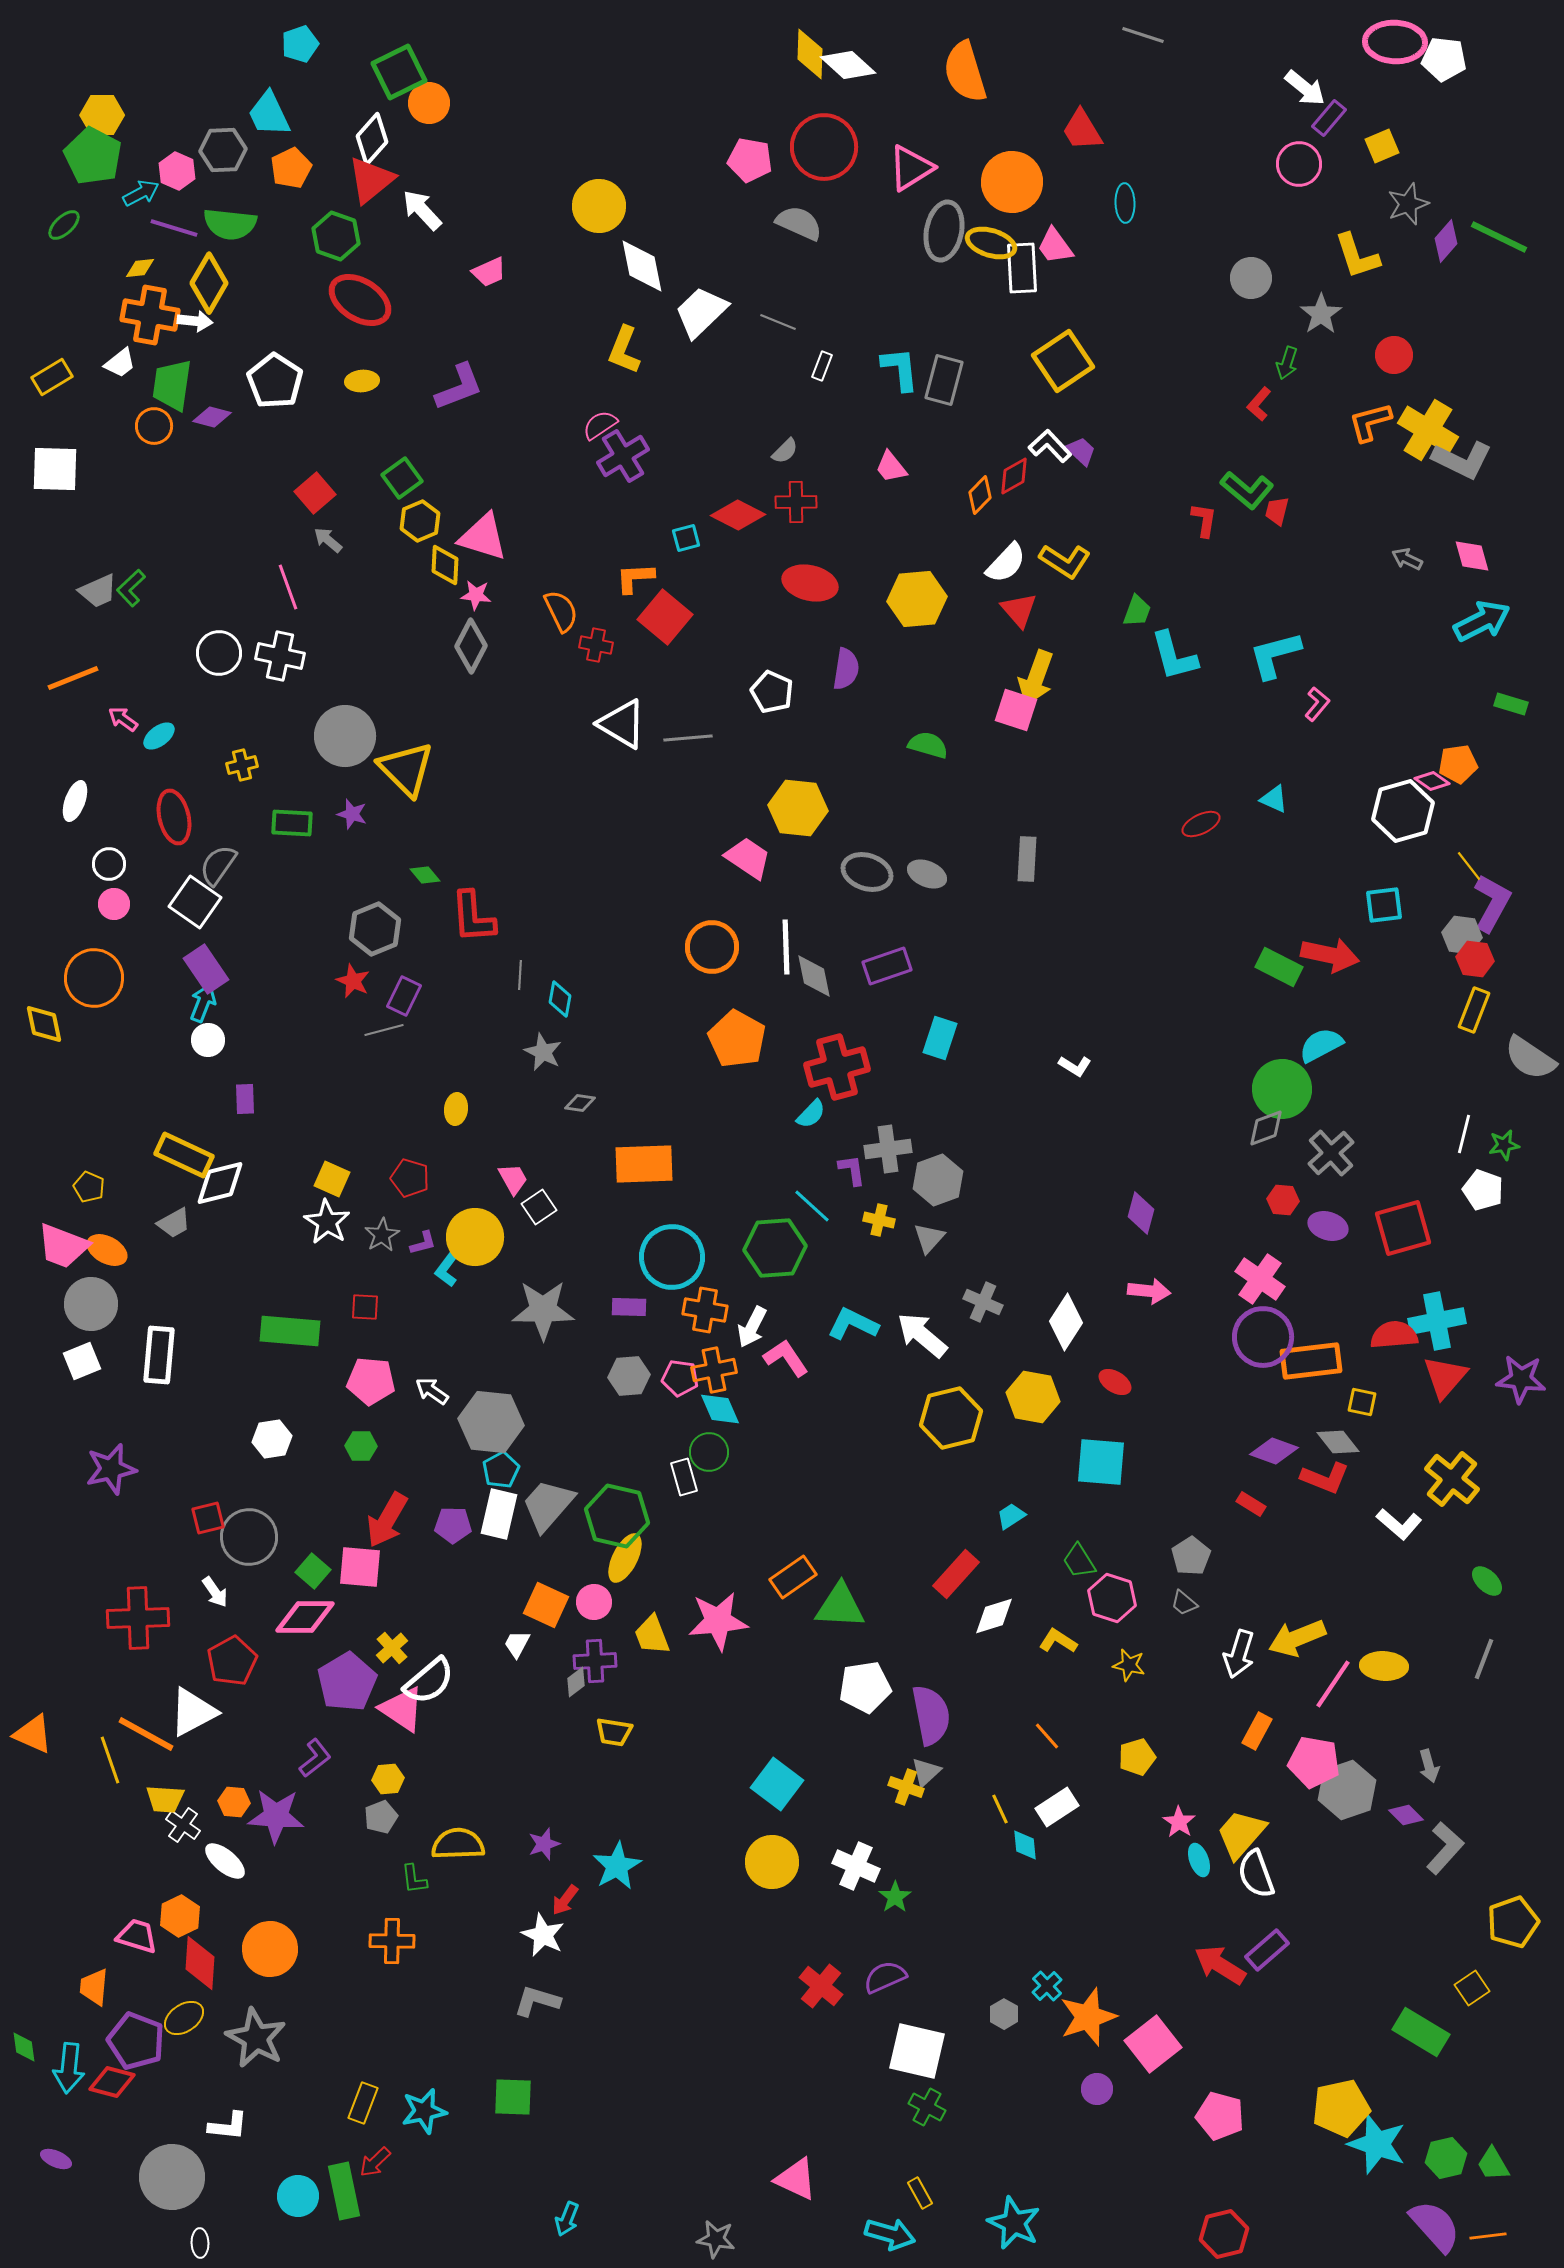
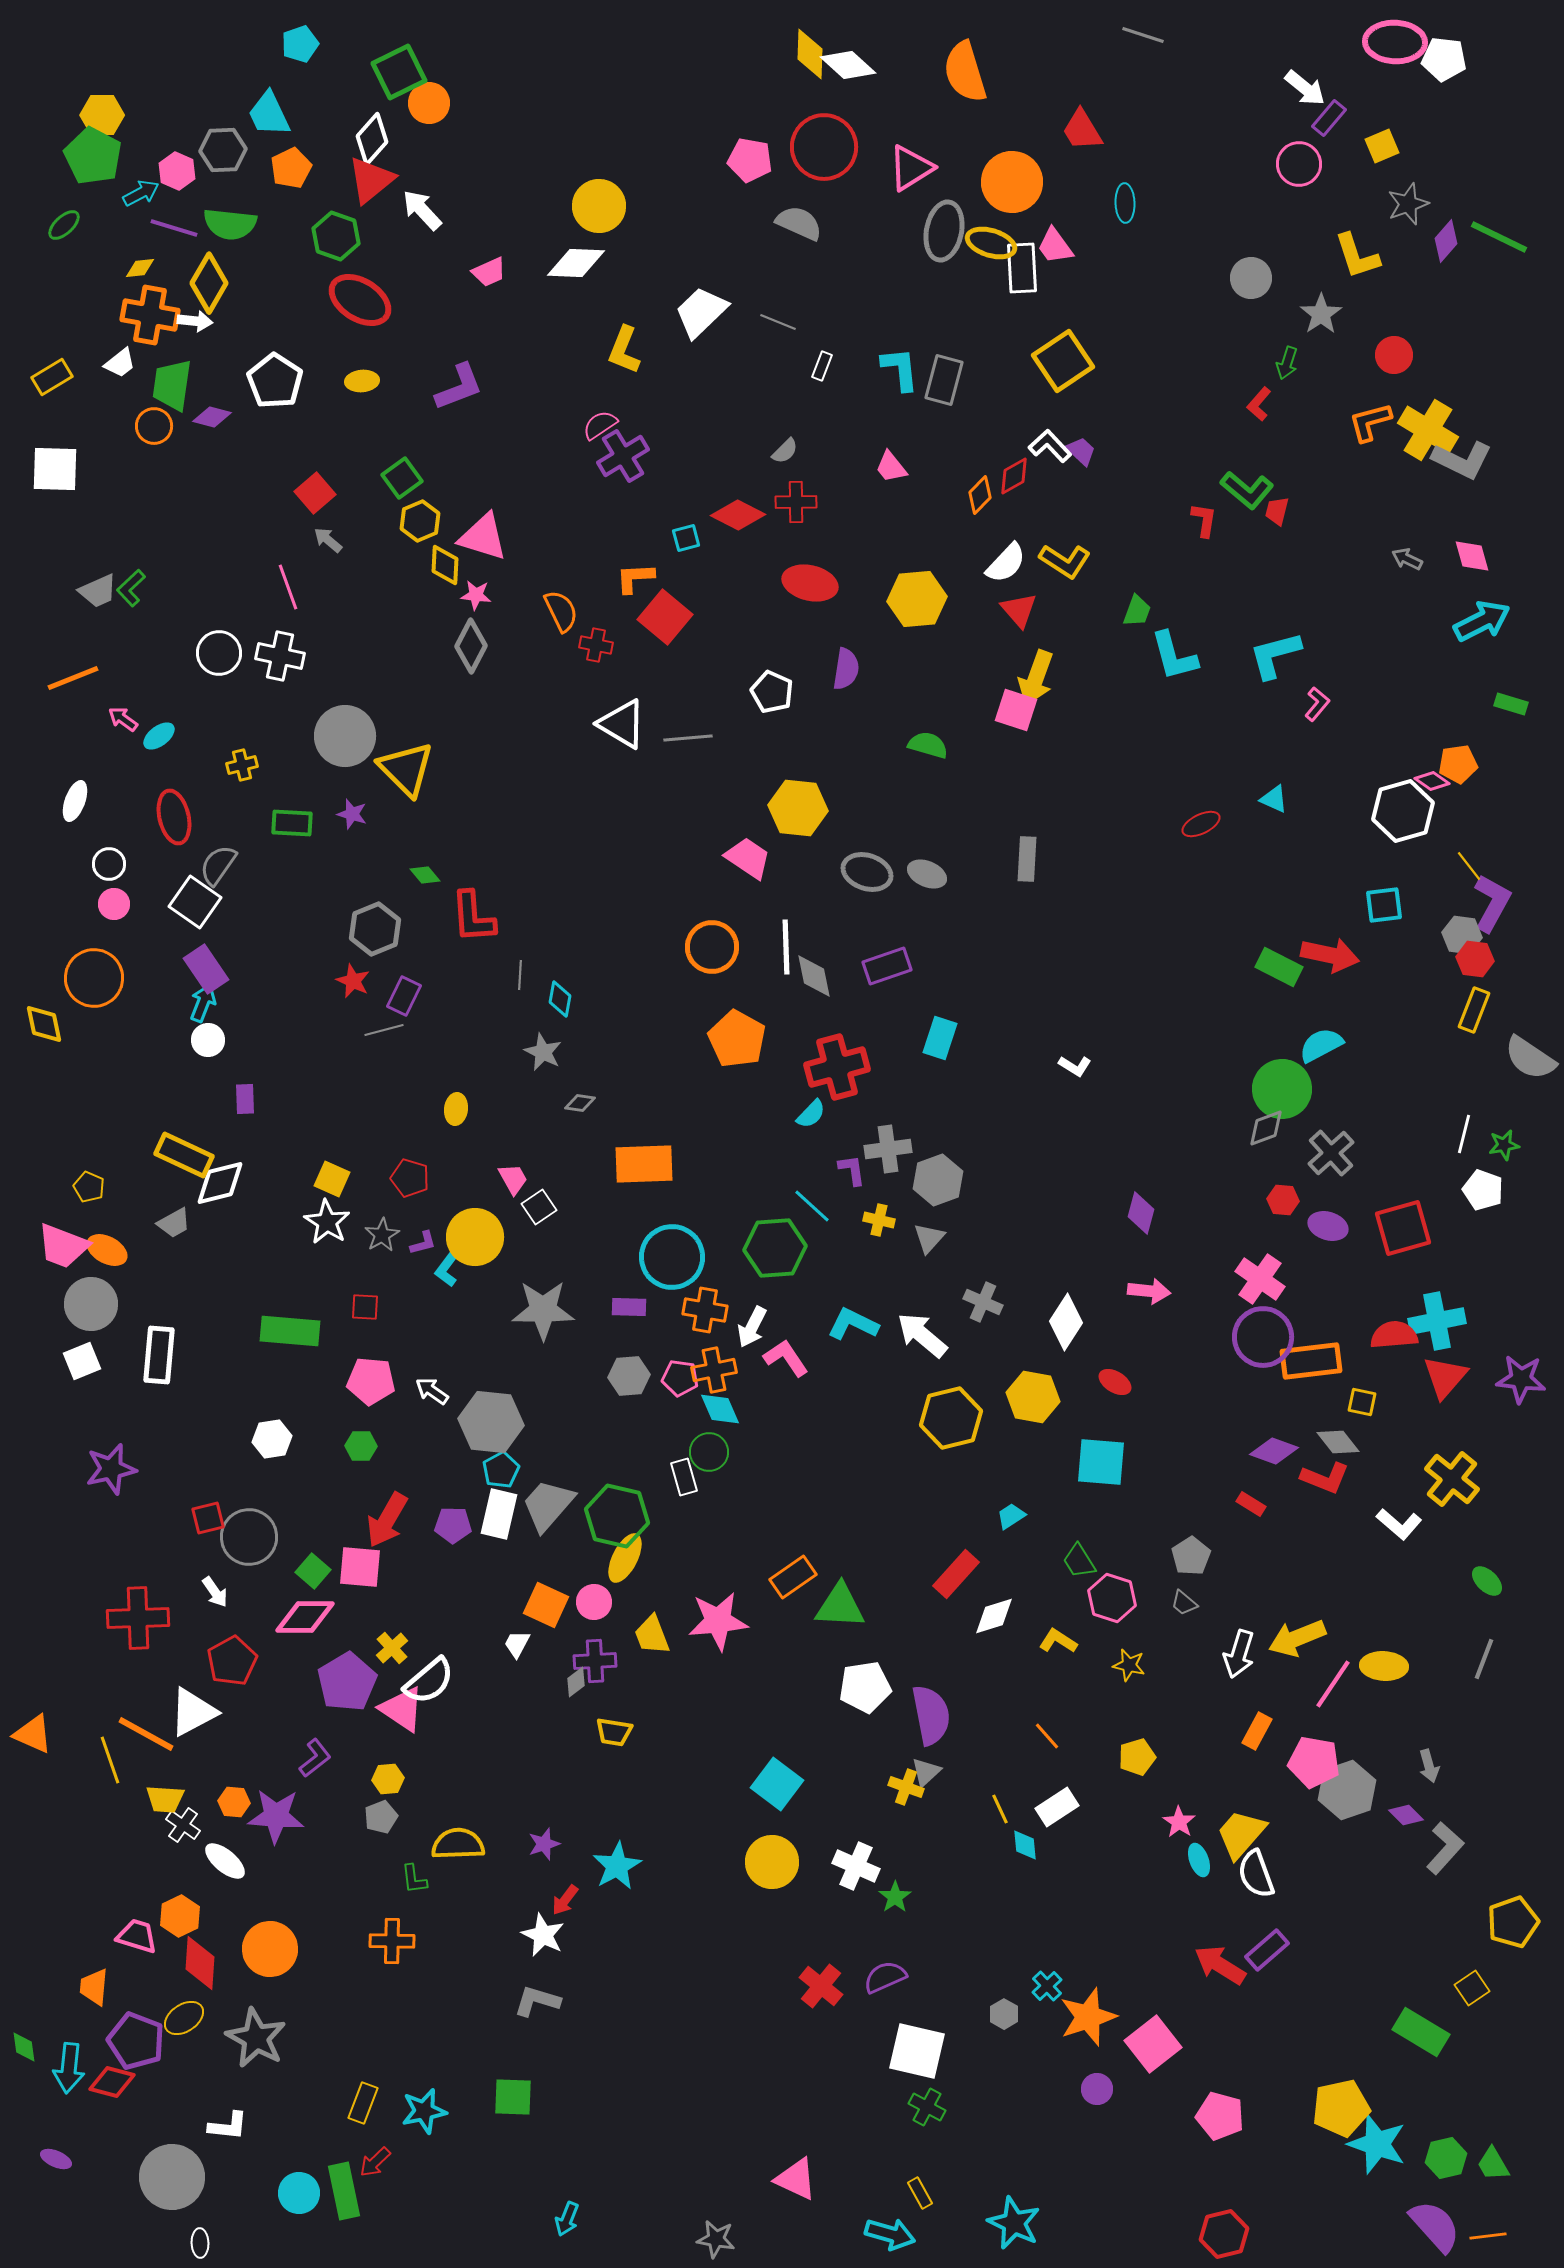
white diamond at (642, 266): moved 66 px left, 3 px up; rotated 76 degrees counterclockwise
cyan circle at (298, 2196): moved 1 px right, 3 px up
